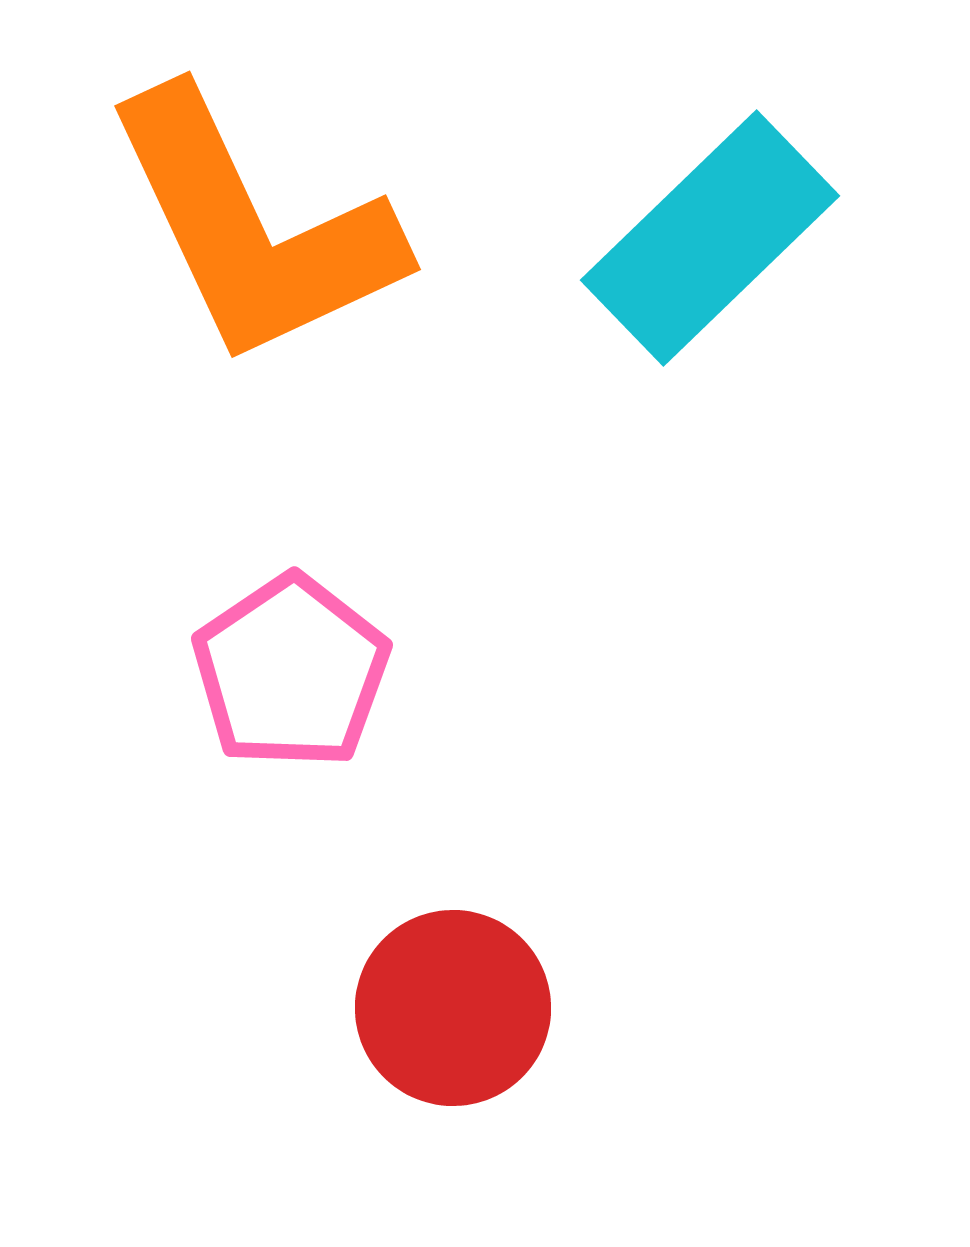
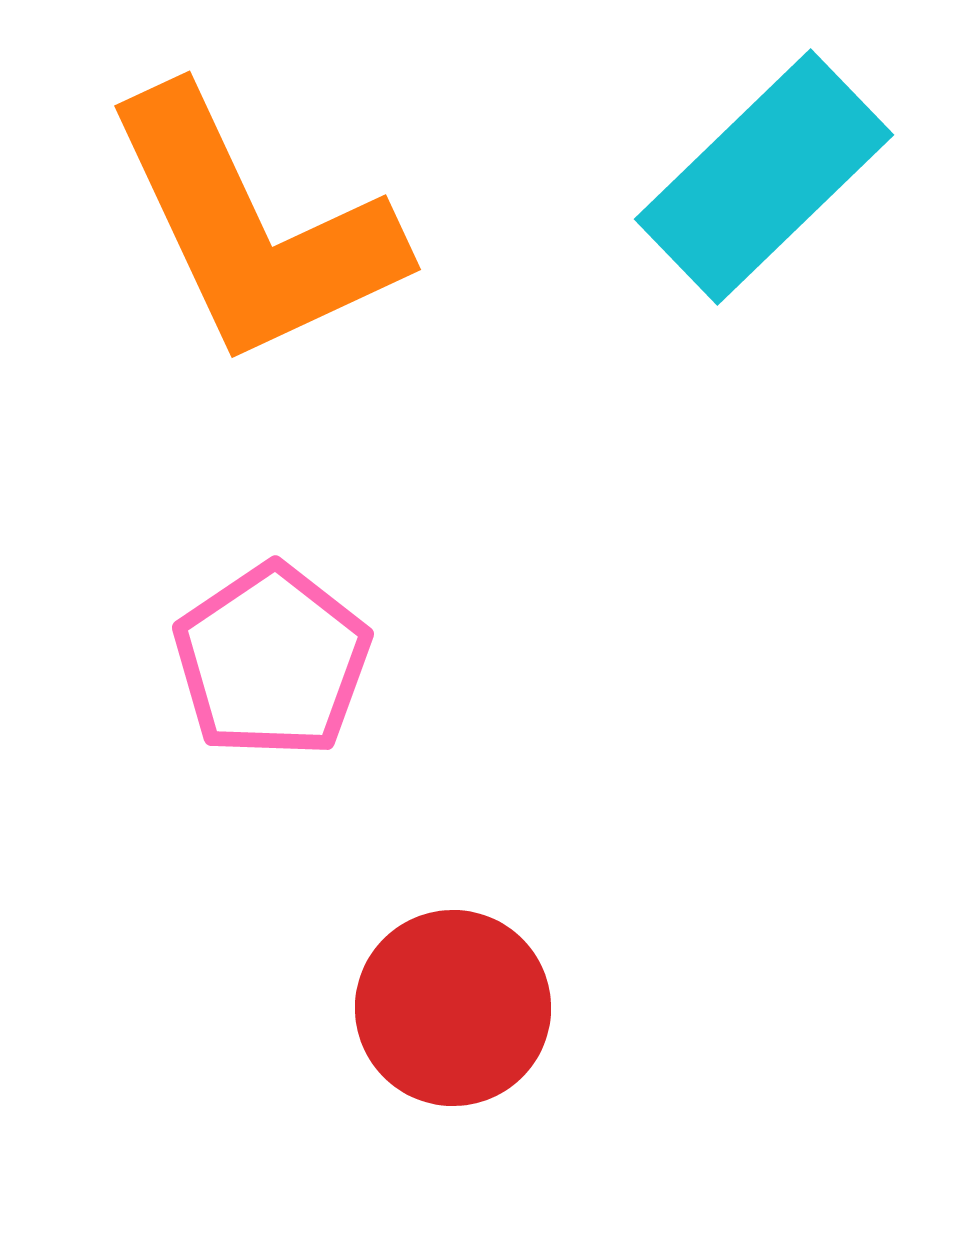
cyan rectangle: moved 54 px right, 61 px up
pink pentagon: moved 19 px left, 11 px up
